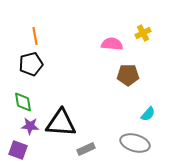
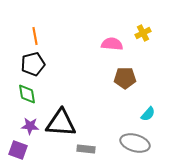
black pentagon: moved 2 px right
brown pentagon: moved 3 px left, 3 px down
green diamond: moved 4 px right, 8 px up
gray rectangle: rotated 30 degrees clockwise
